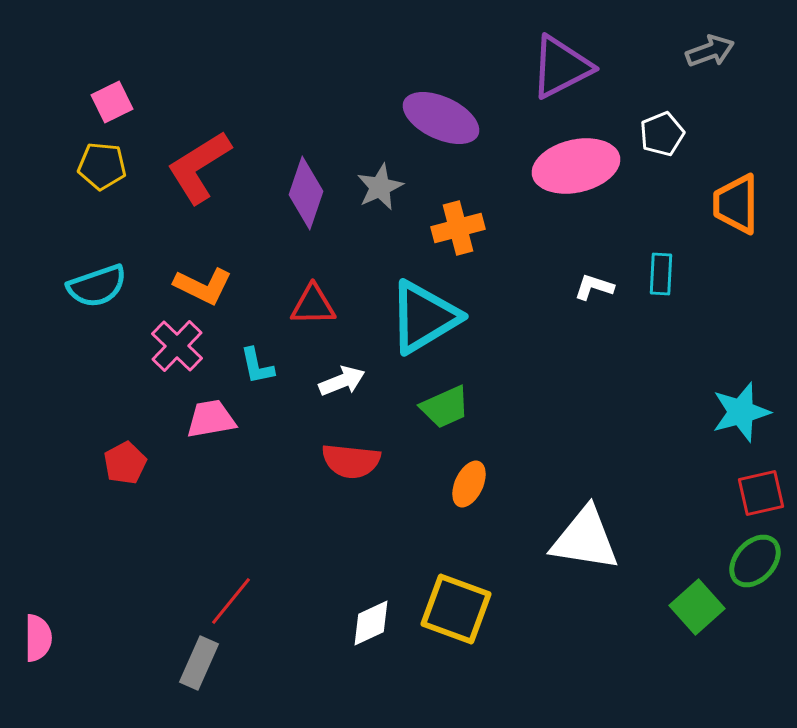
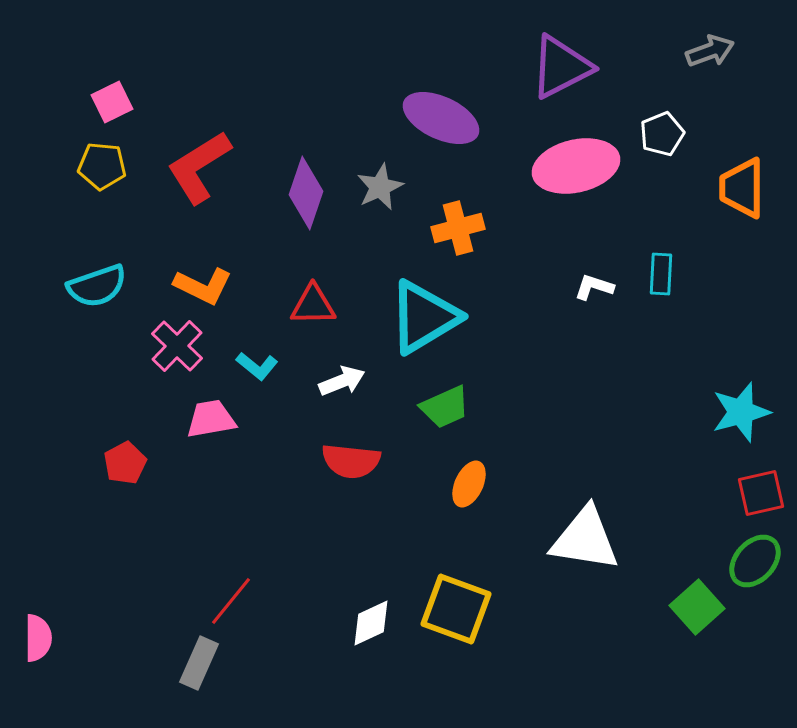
orange trapezoid: moved 6 px right, 16 px up
cyan L-shape: rotated 39 degrees counterclockwise
